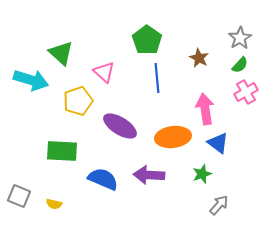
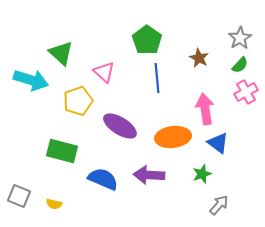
green rectangle: rotated 12 degrees clockwise
